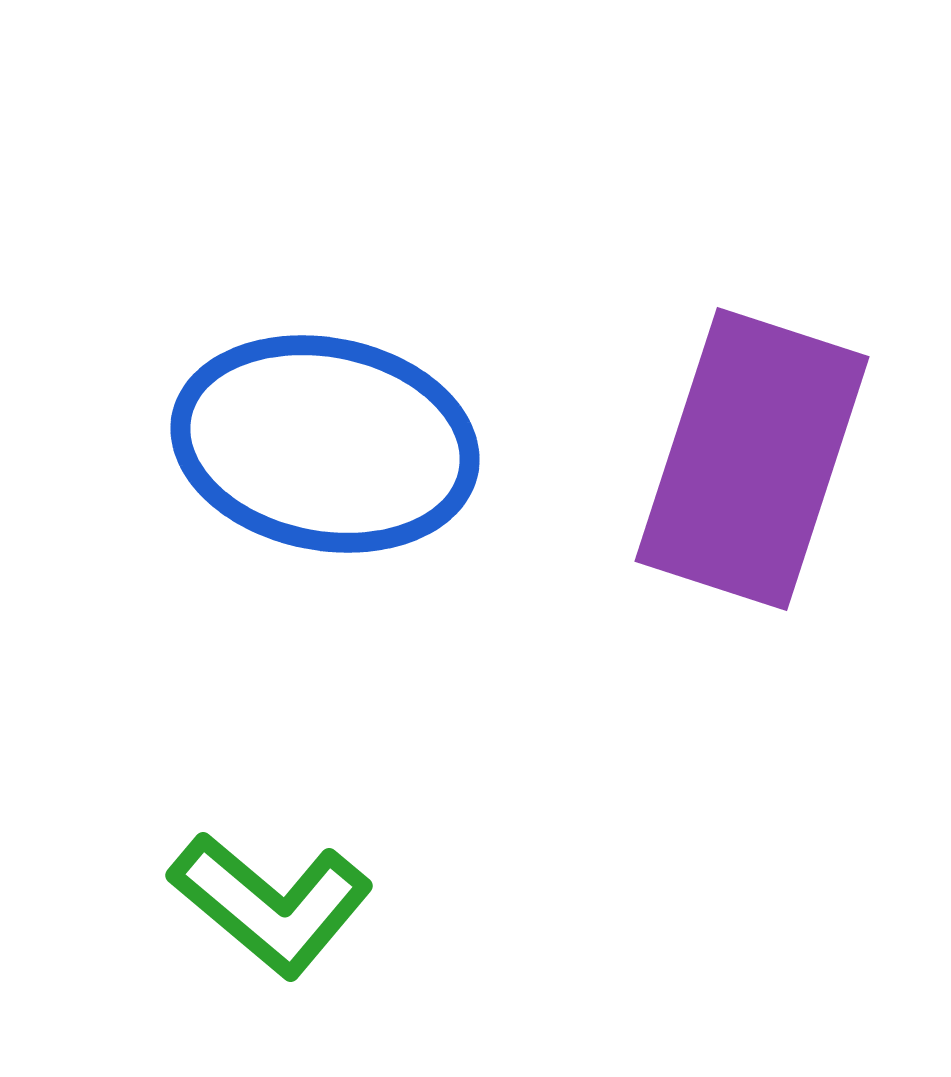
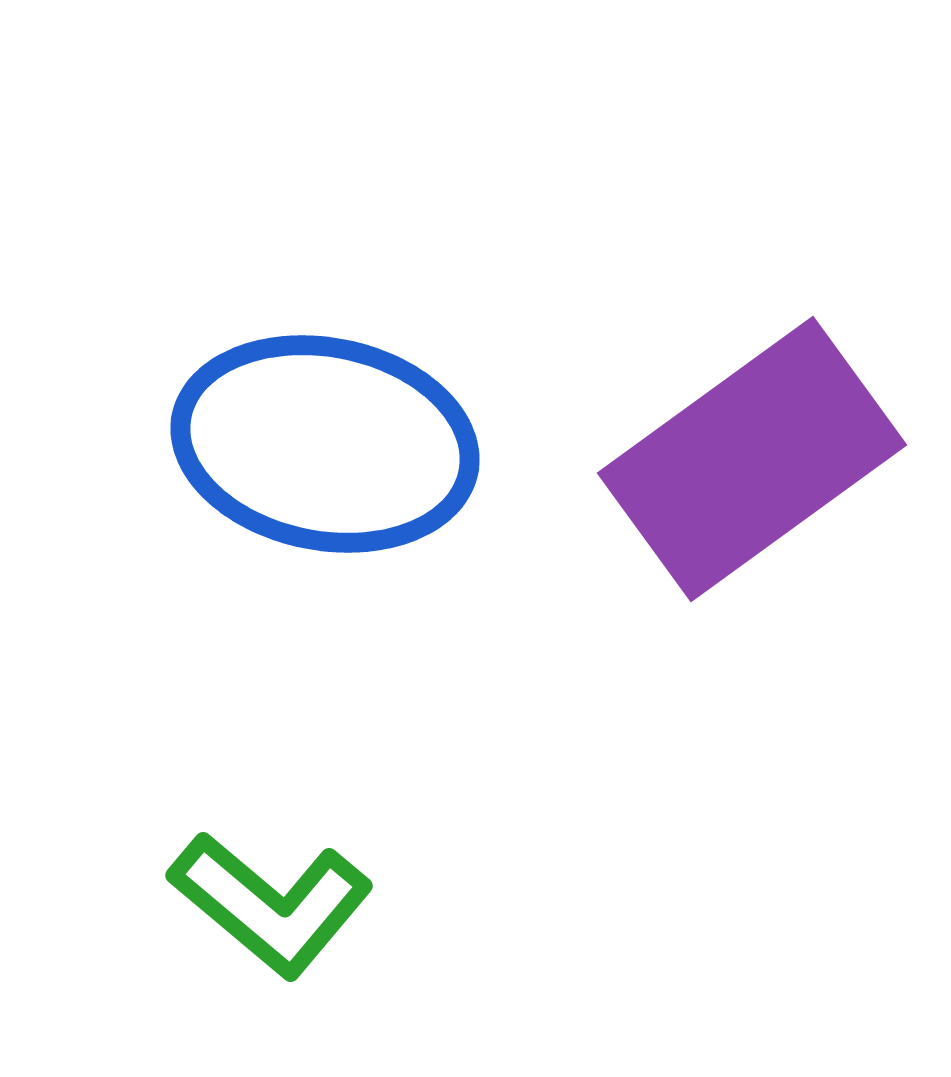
purple rectangle: rotated 36 degrees clockwise
